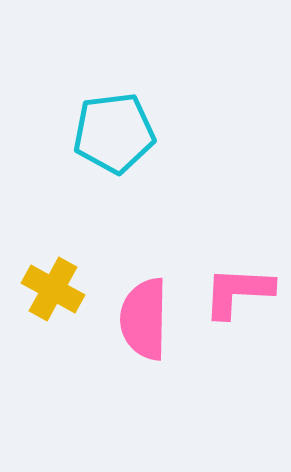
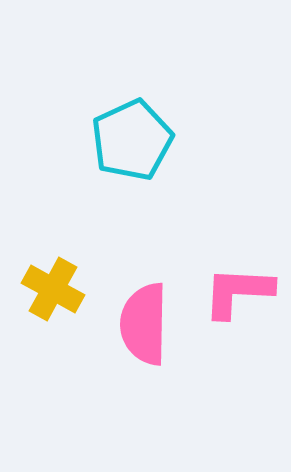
cyan pentagon: moved 18 px right, 7 px down; rotated 18 degrees counterclockwise
pink semicircle: moved 5 px down
